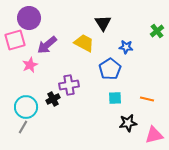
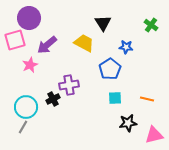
green cross: moved 6 px left, 6 px up; rotated 16 degrees counterclockwise
